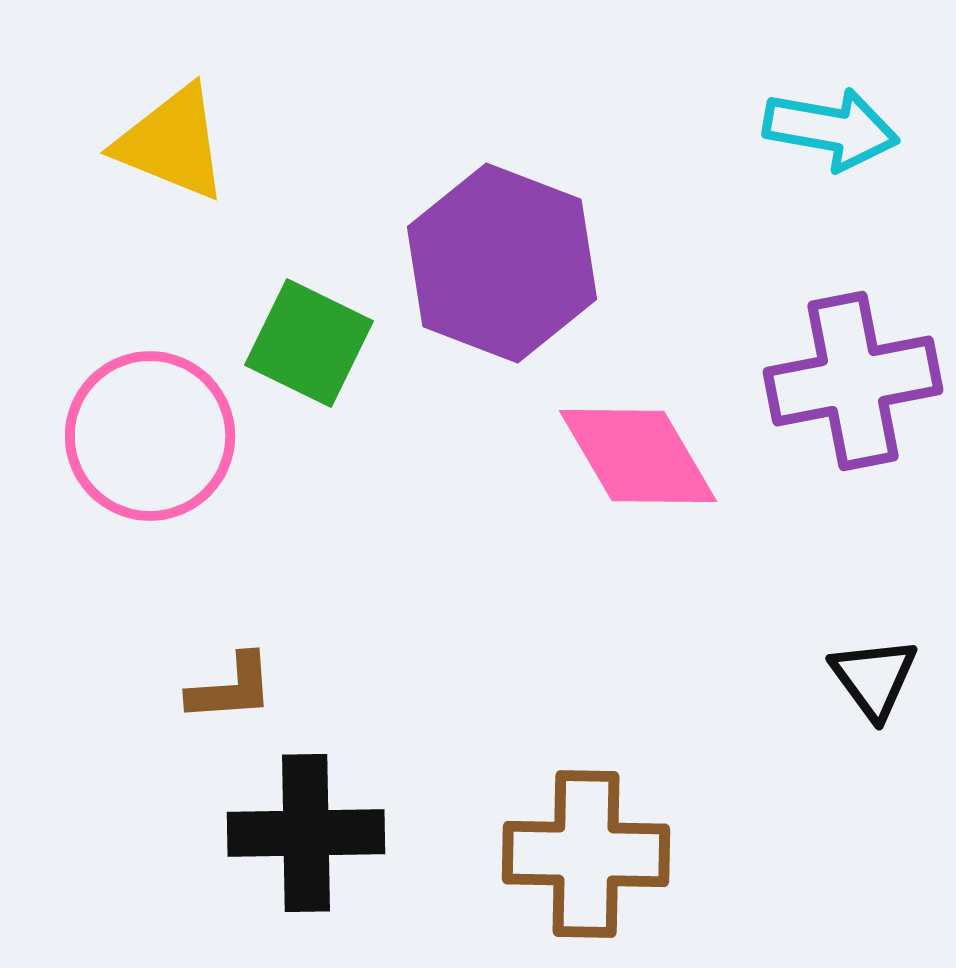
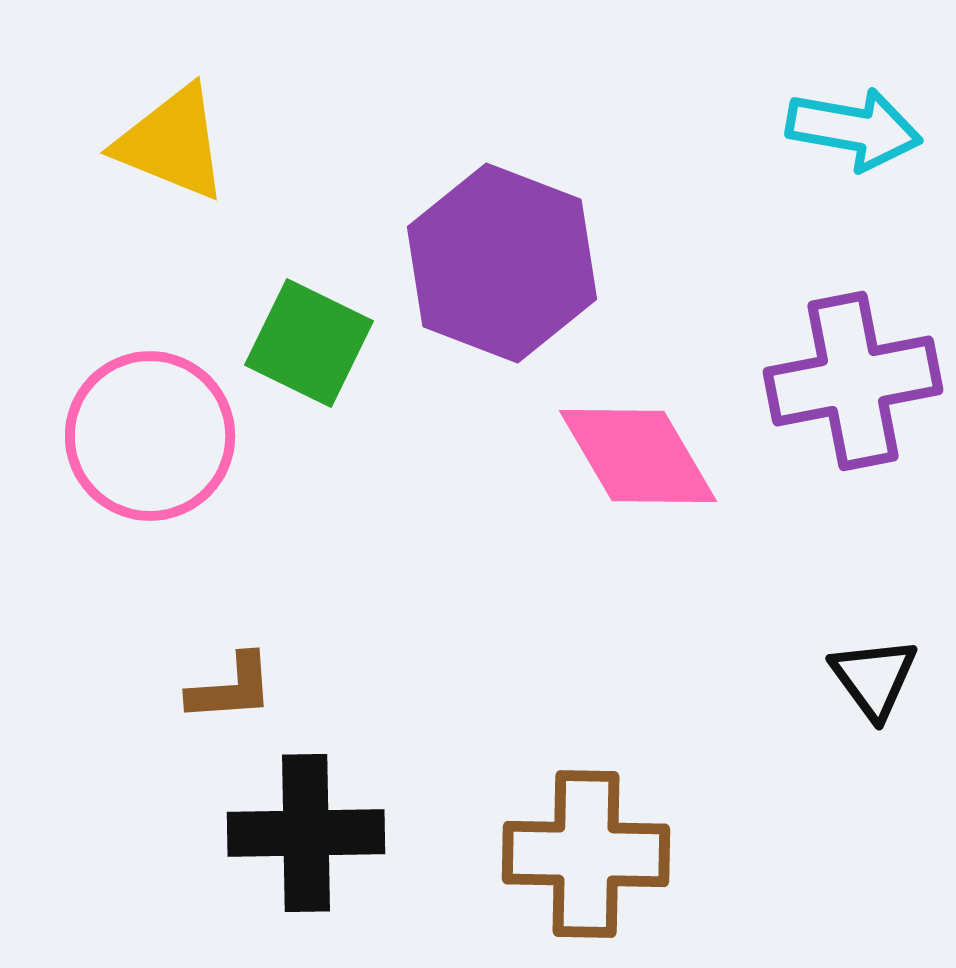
cyan arrow: moved 23 px right
